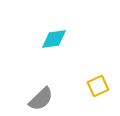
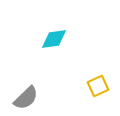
gray semicircle: moved 15 px left, 1 px up
